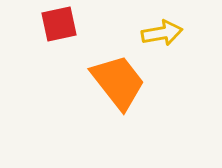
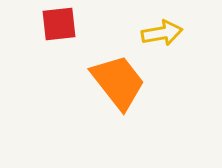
red square: rotated 6 degrees clockwise
